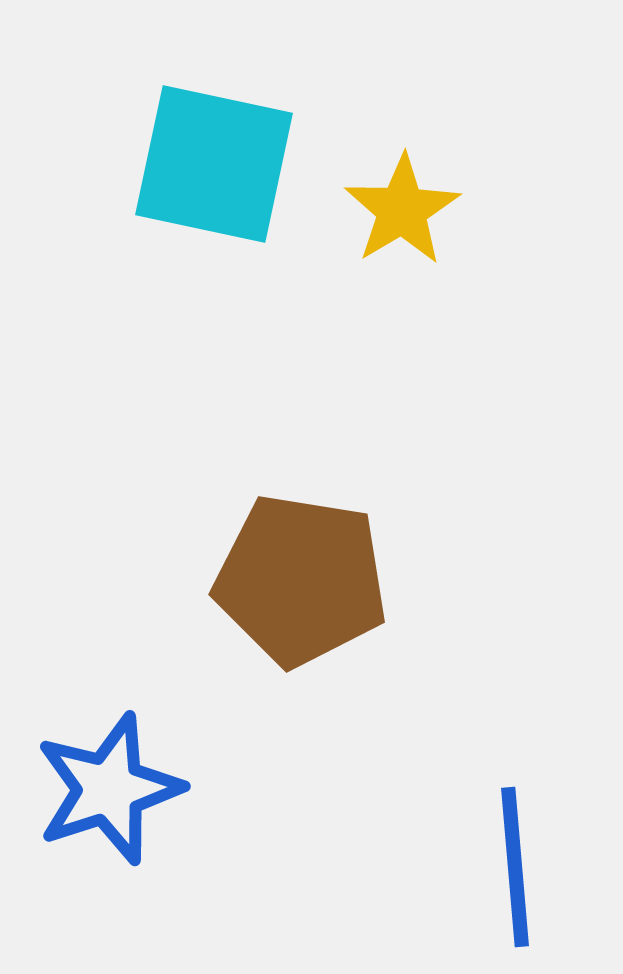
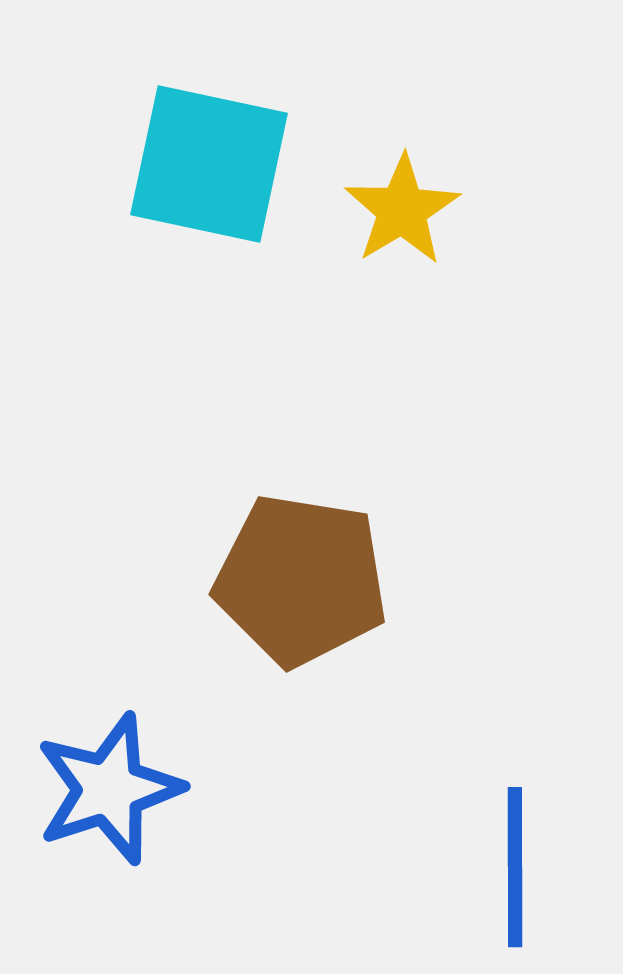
cyan square: moved 5 px left
blue line: rotated 5 degrees clockwise
